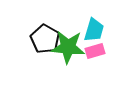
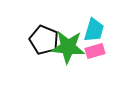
black pentagon: moved 1 px left, 1 px down; rotated 8 degrees counterclockwise
